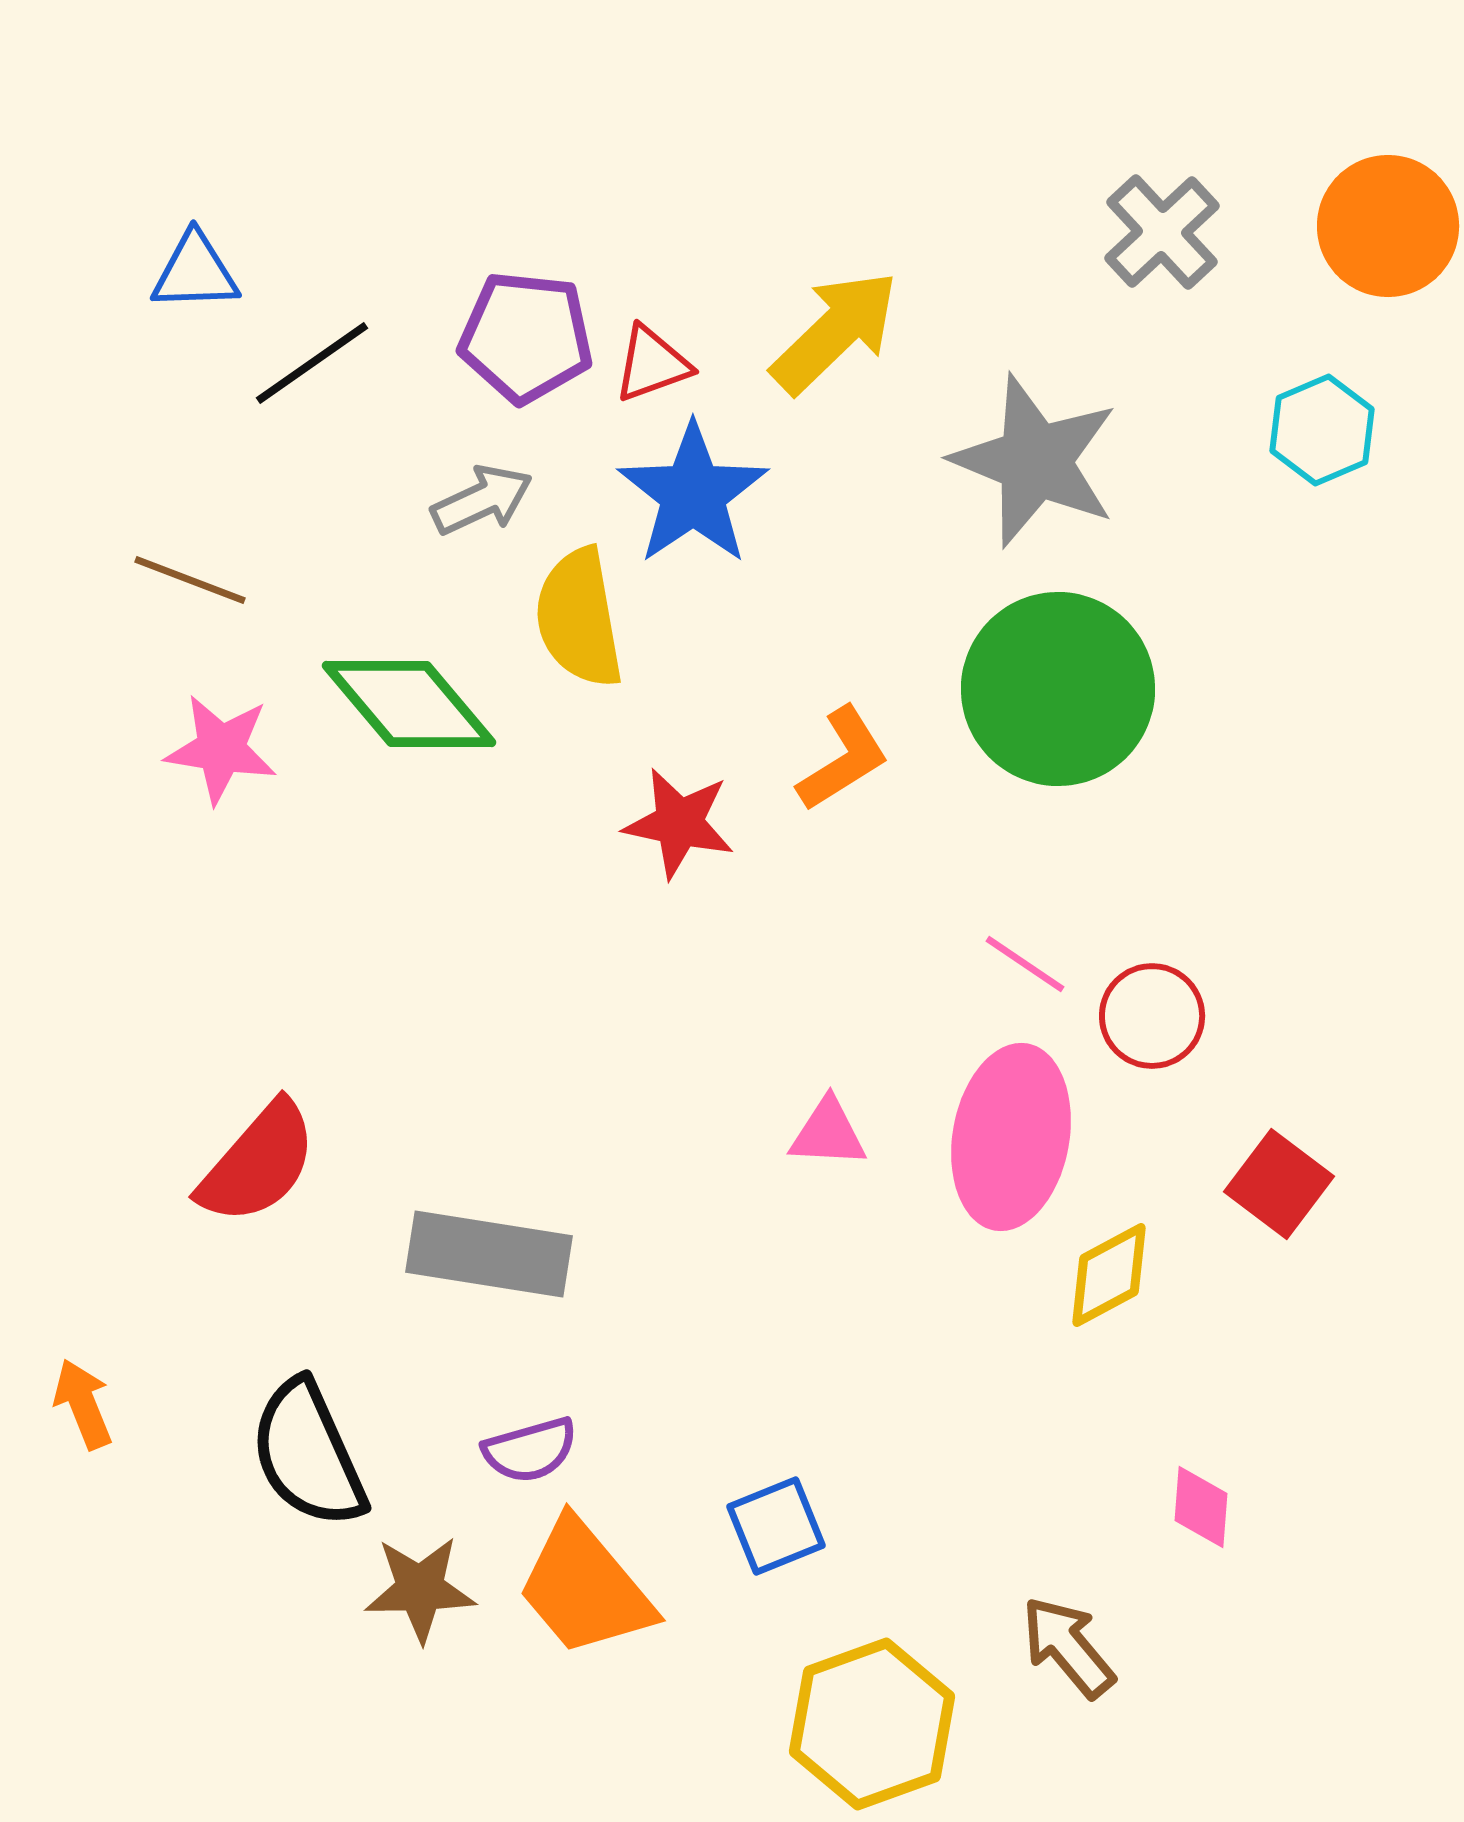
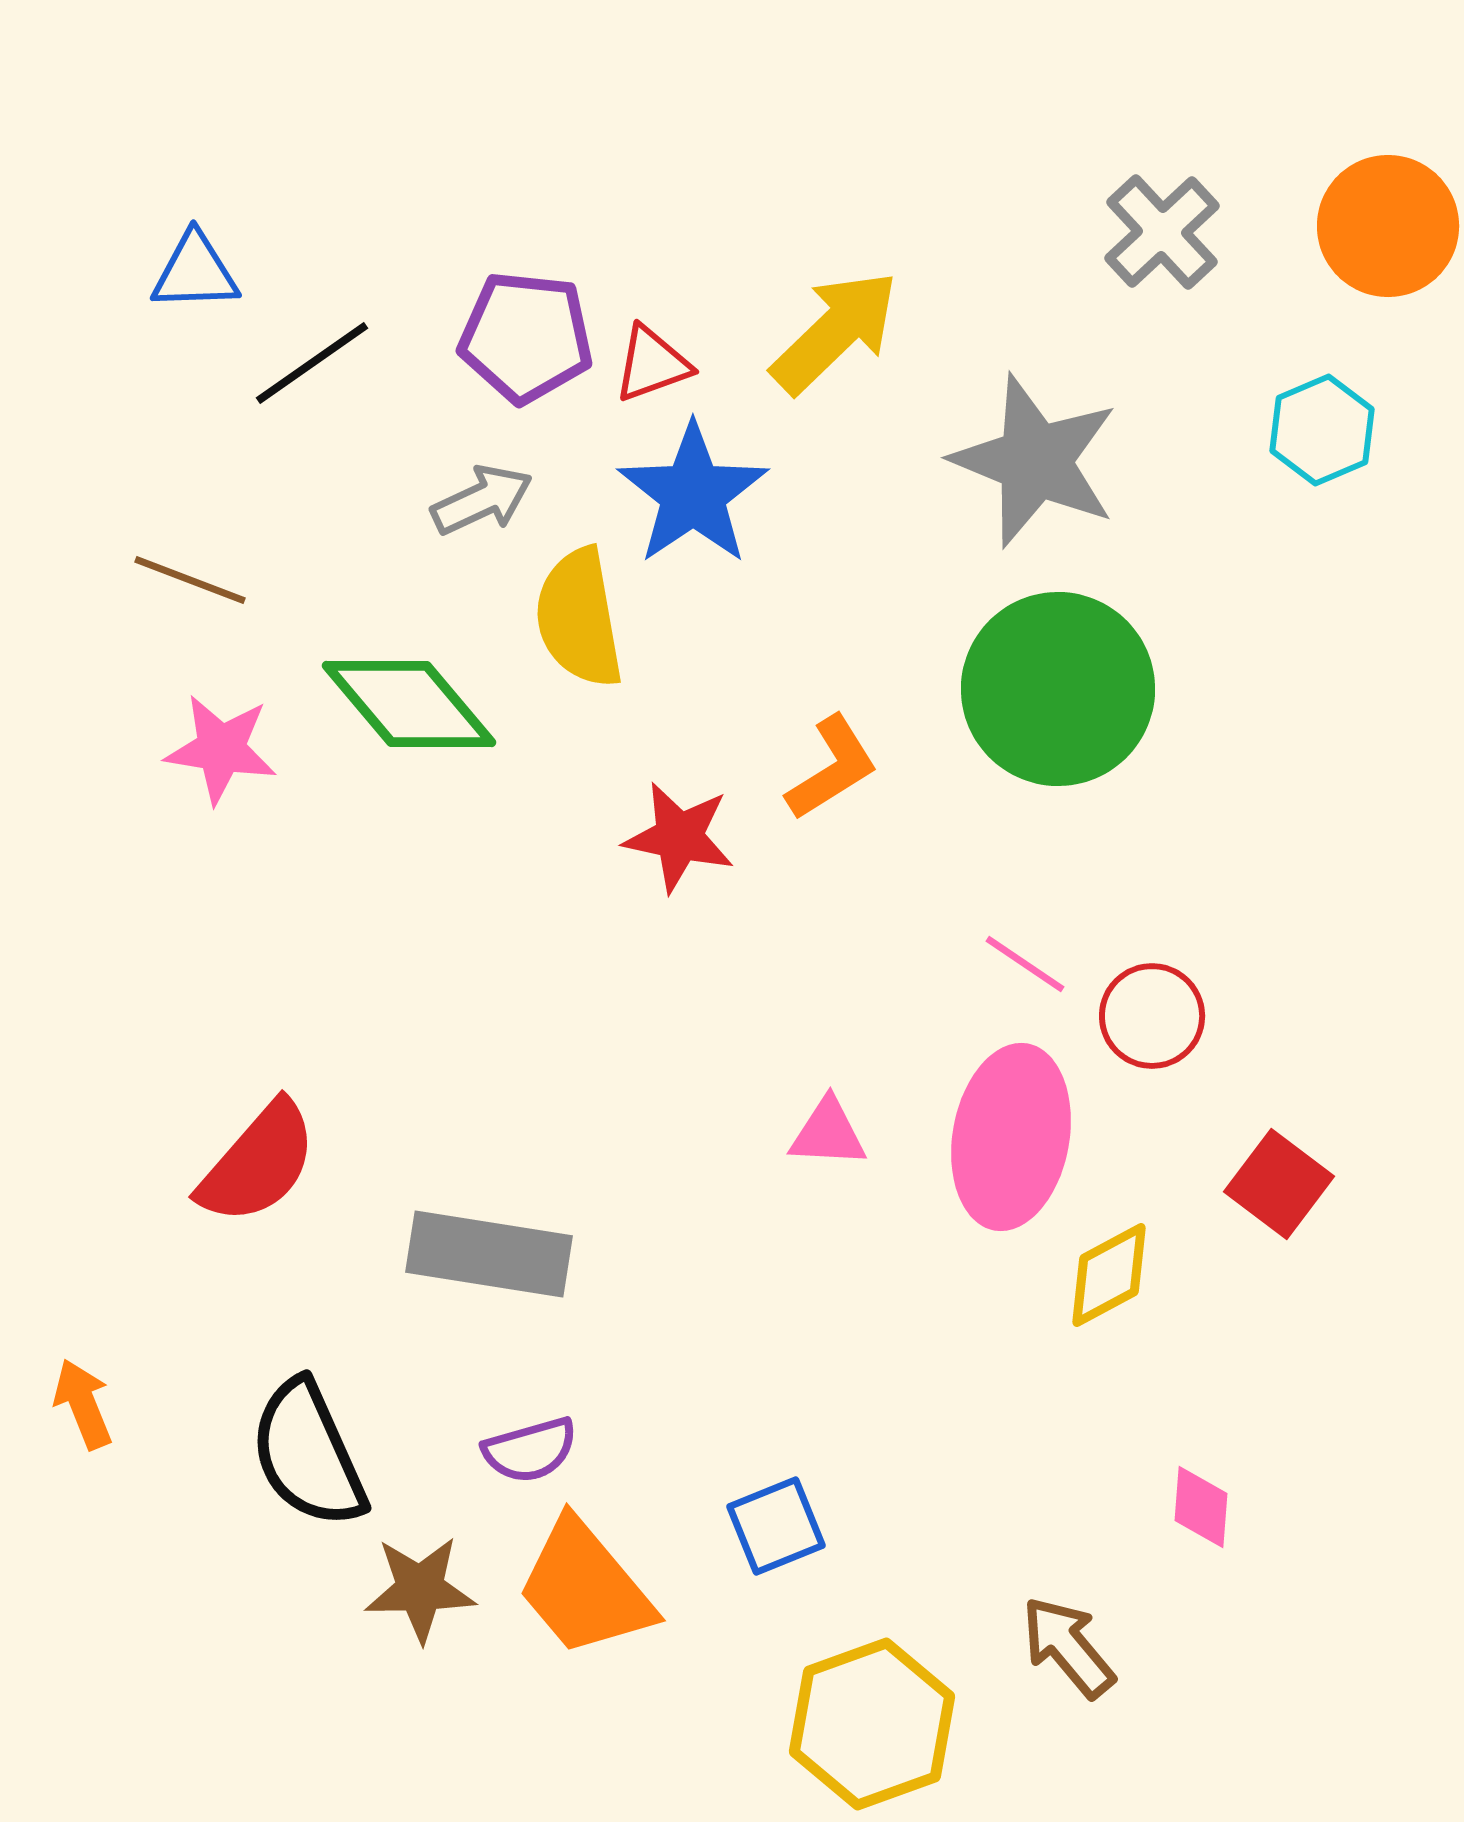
orange L-shape: moved 11 px left, 9 px down
red star: moved 14 px down
